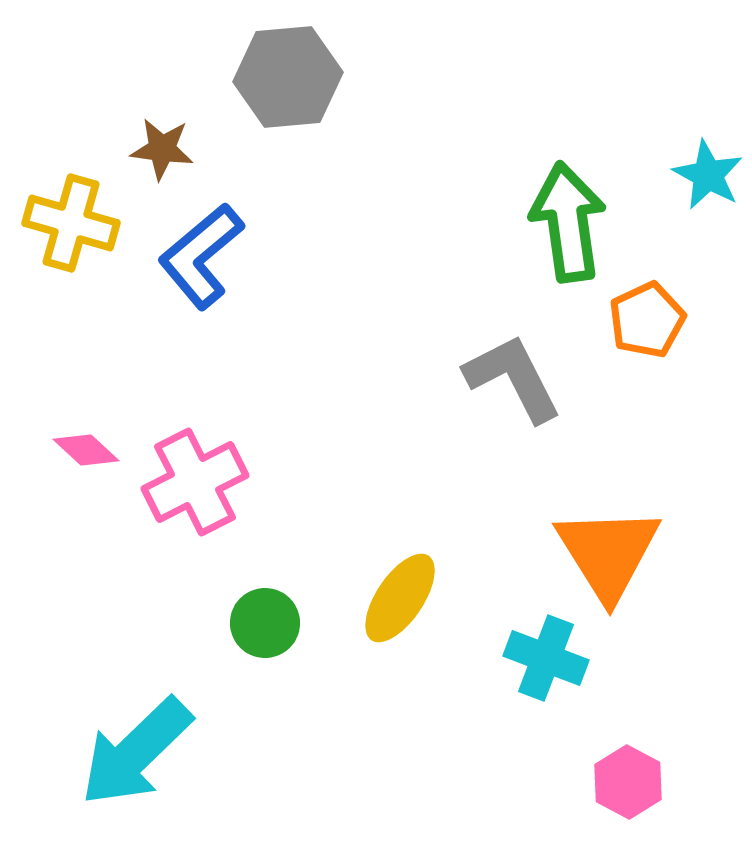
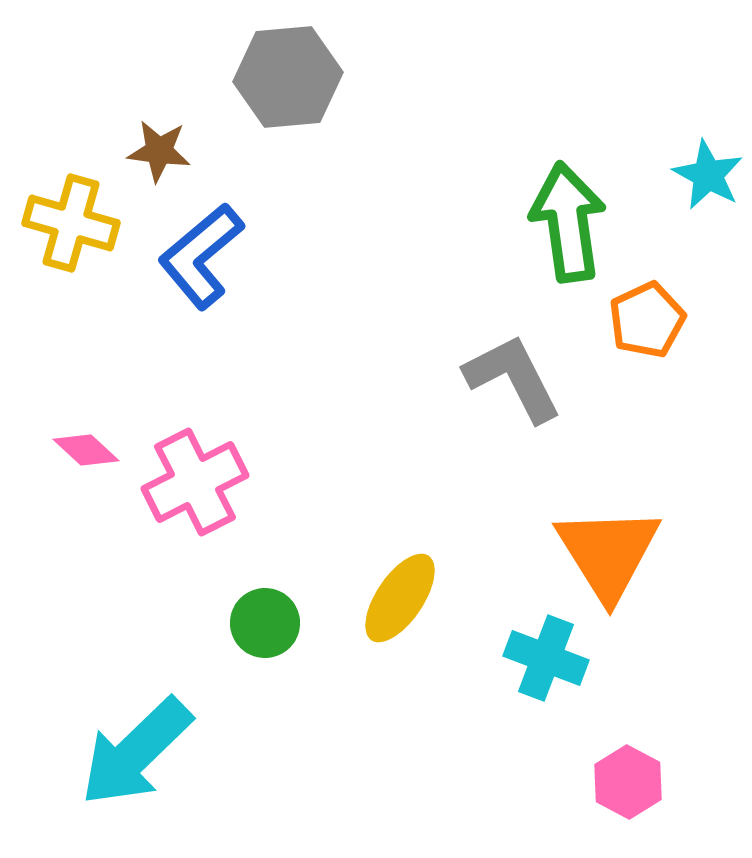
brown star: moved 3 px left, 2 px down
